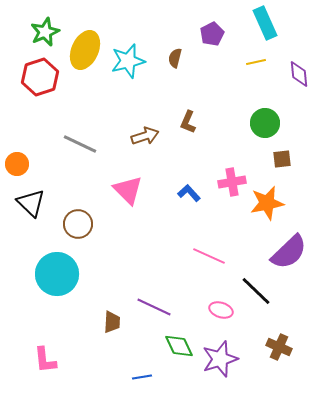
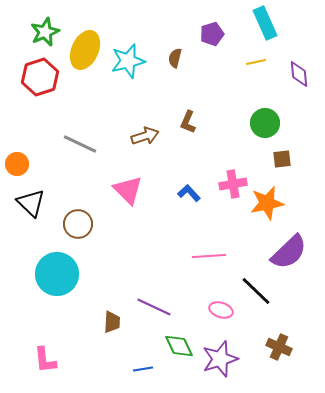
purple pentagon: rotated 10 degrees clockwise
pink cross: moved 1 px right, 2 px down
pink line: rotated 28 degrees counterclockwise
blue line: moved 1 px right, 8 px up
